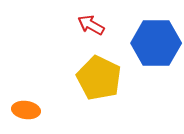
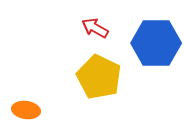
red arrow: moved 4 px right, 3 px down
yellow pentagon: moved 1 px up
